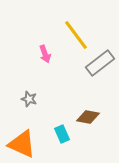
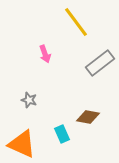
yellow line: moved 13 px up
gray star: moved 1 px down
